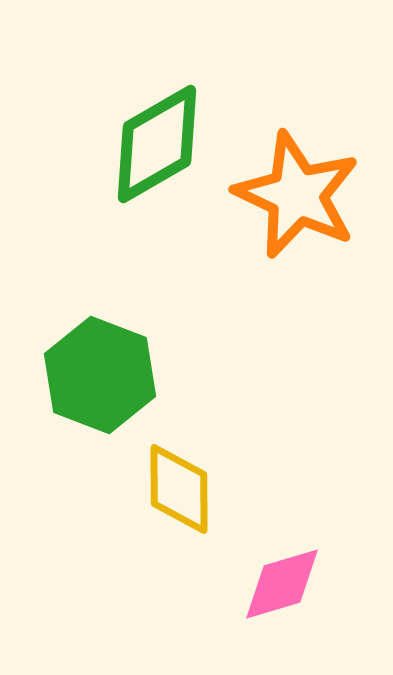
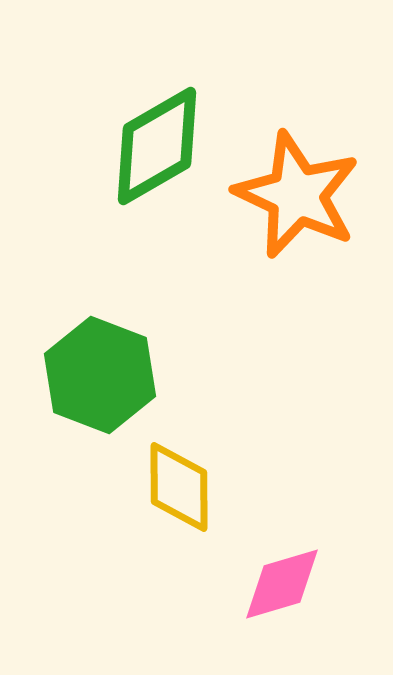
green diamond: moved 2 px down
yellow diamond: moved 2 px up
